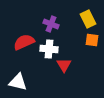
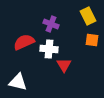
yellow rectangle: moved 3 px up
